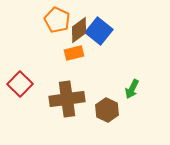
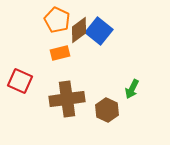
orange rectangle: moved 14 px left
red square: moved 3 px up; rotated 20 degrees counterclockwise
